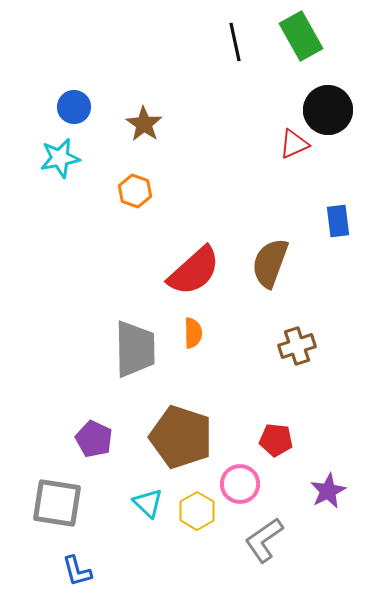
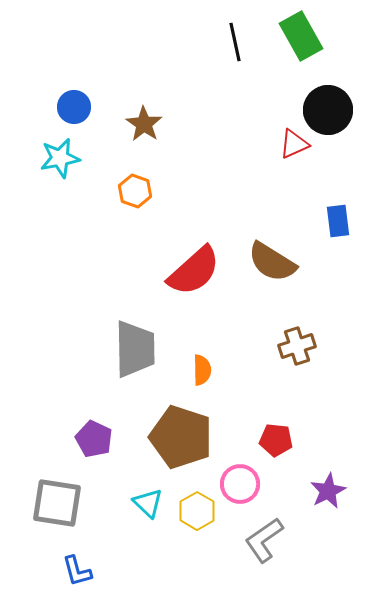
brown semicircle: moved 2 px right, 1 px up; rotated 78 degrees counterclockwise
orange semicircle: moved 9 px right, 37 px down
